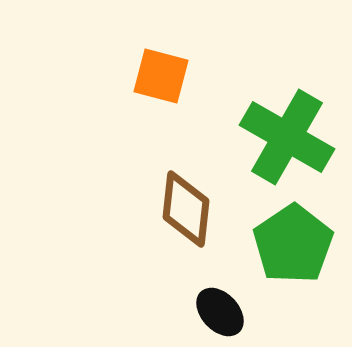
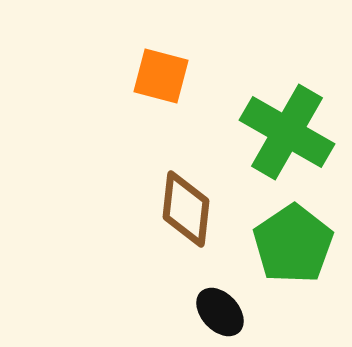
green cross: moved 5 px up
